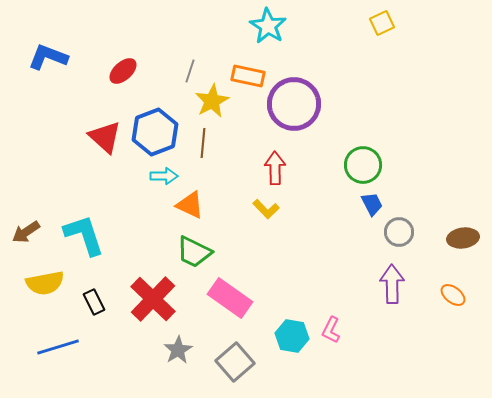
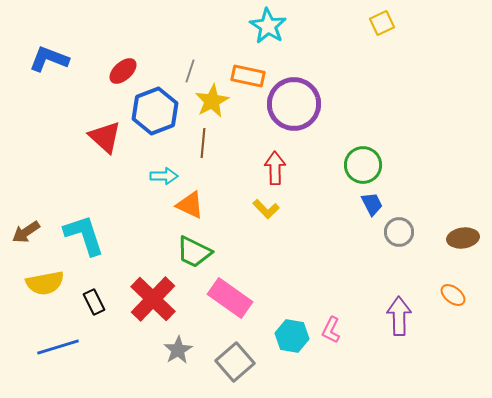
blue L-shape: moved 1 px right, 2 px down
blue hexagon: moved 21 px up
purple arrow: moved 7 px right, 32 px down
